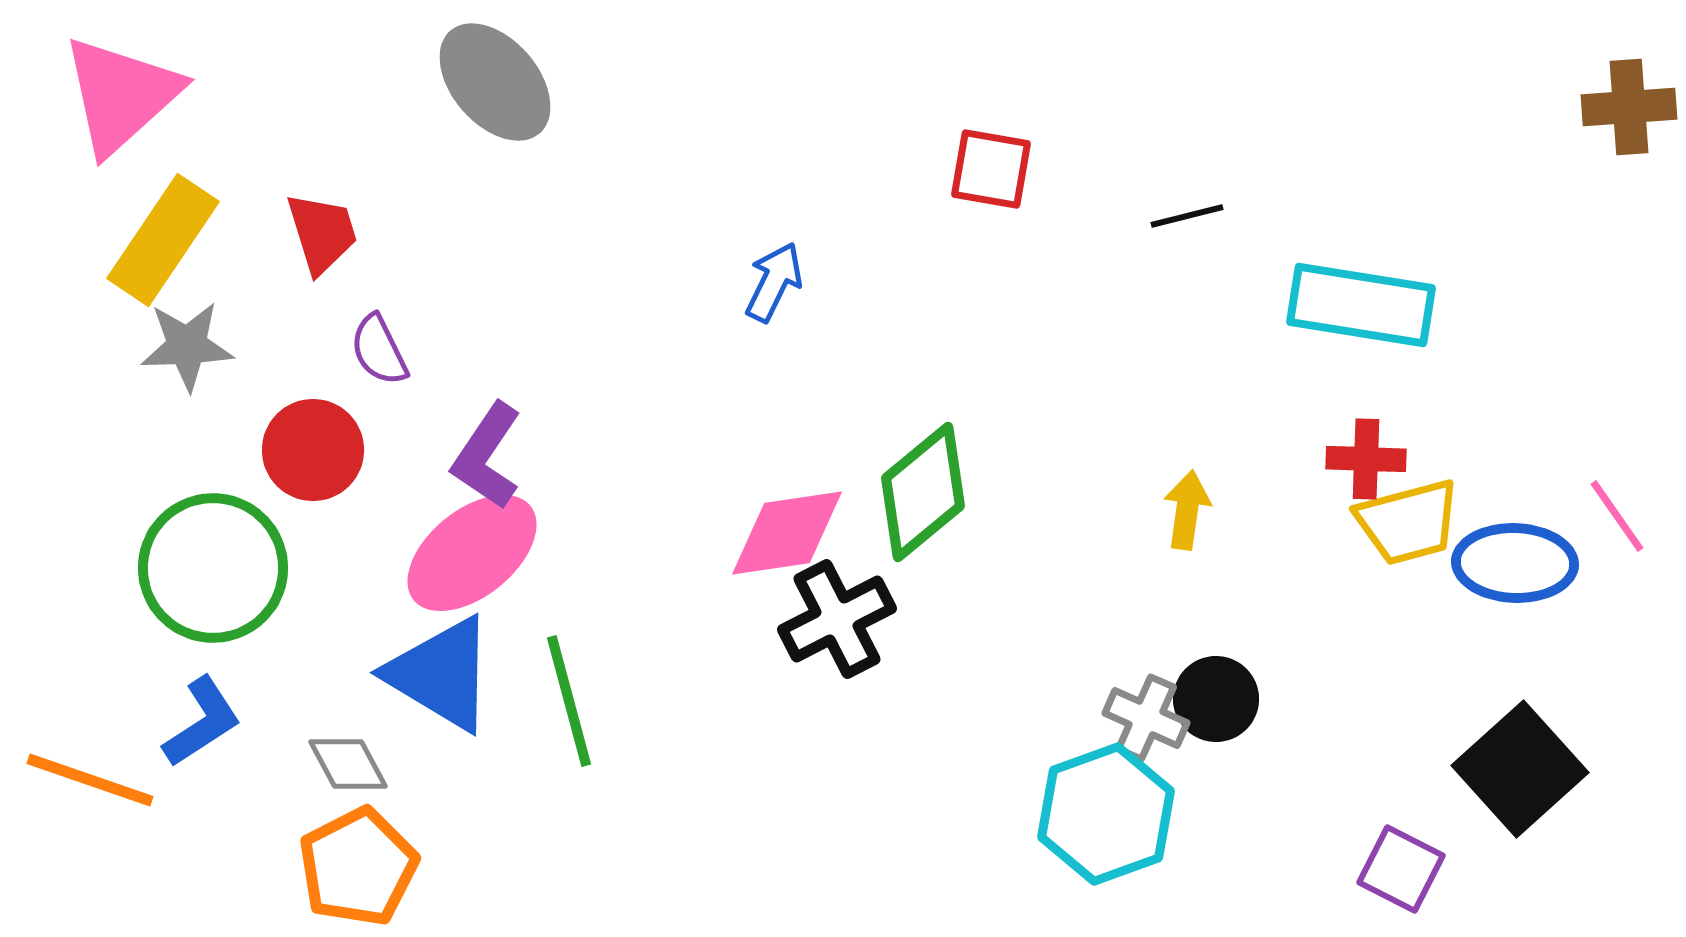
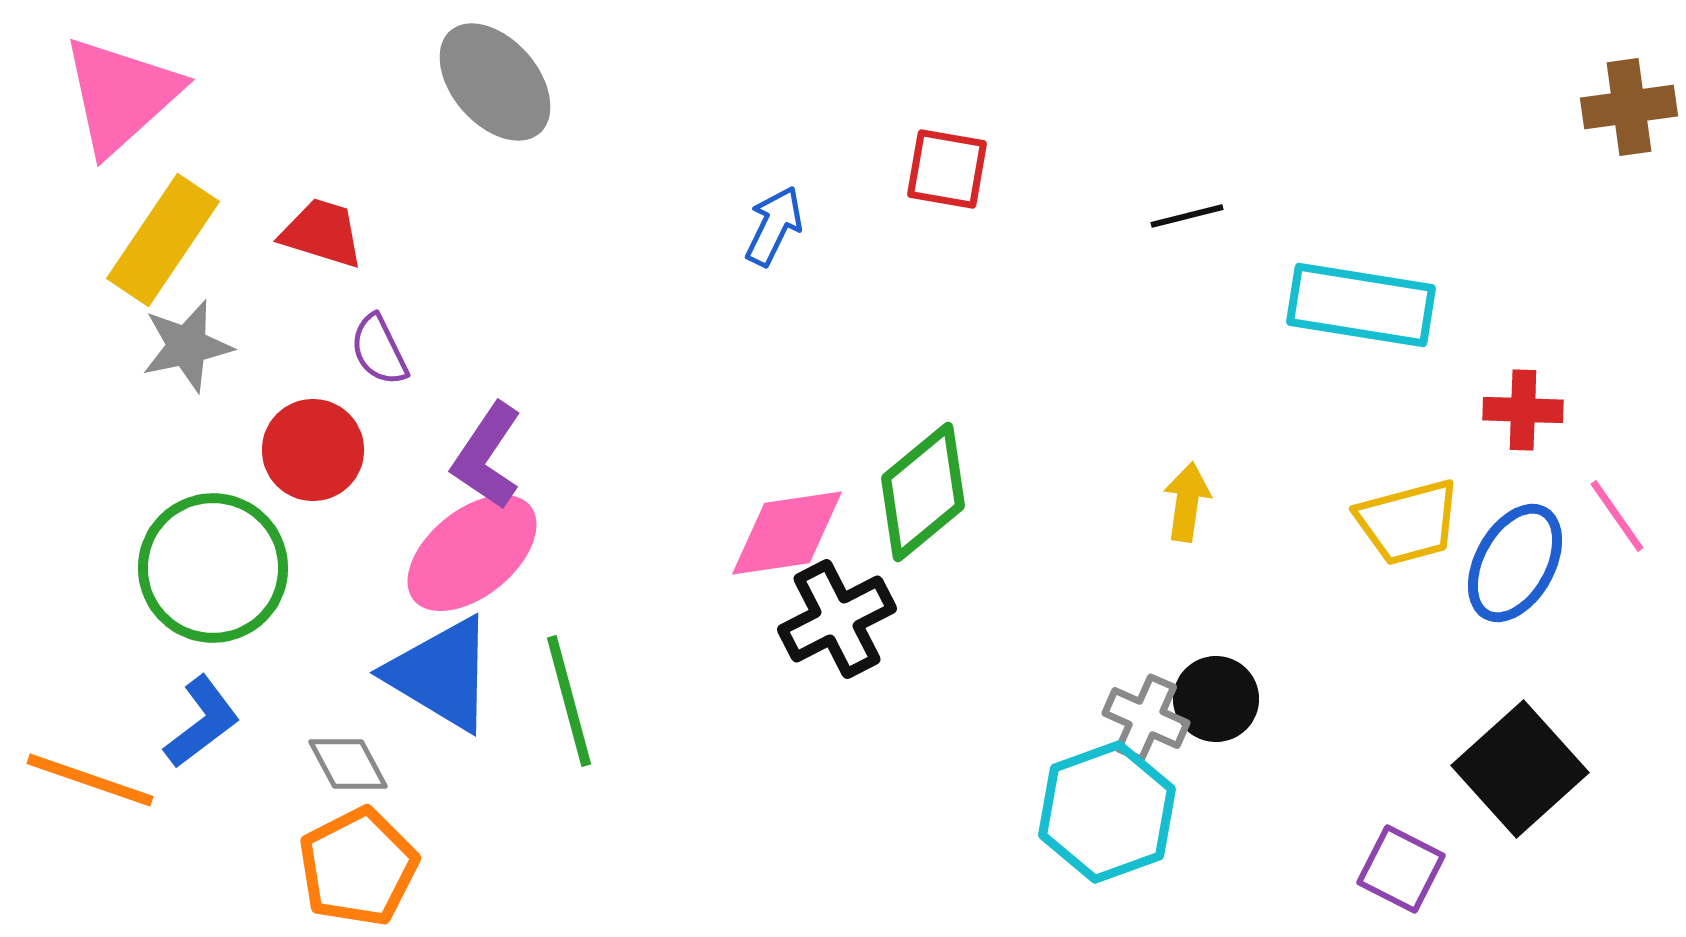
brown cross: rotated 4 degrees counterclockwise
red square: moved 44 px left
red trapezoid: rotated 56 degrees counterclockwise
blue arrow: moved 56 px up
gray star: rotated 10 degrees counterclockwise
red cross: moved 157 px right, 49 px up
yellow arrow: moved 8 px up
blue ellipse: rotated 63 degrees counterclockwise
blue L-shape: rotated 4 degrees counterclockwise
cyan hexagon: moved 1 px right, 2 px up
